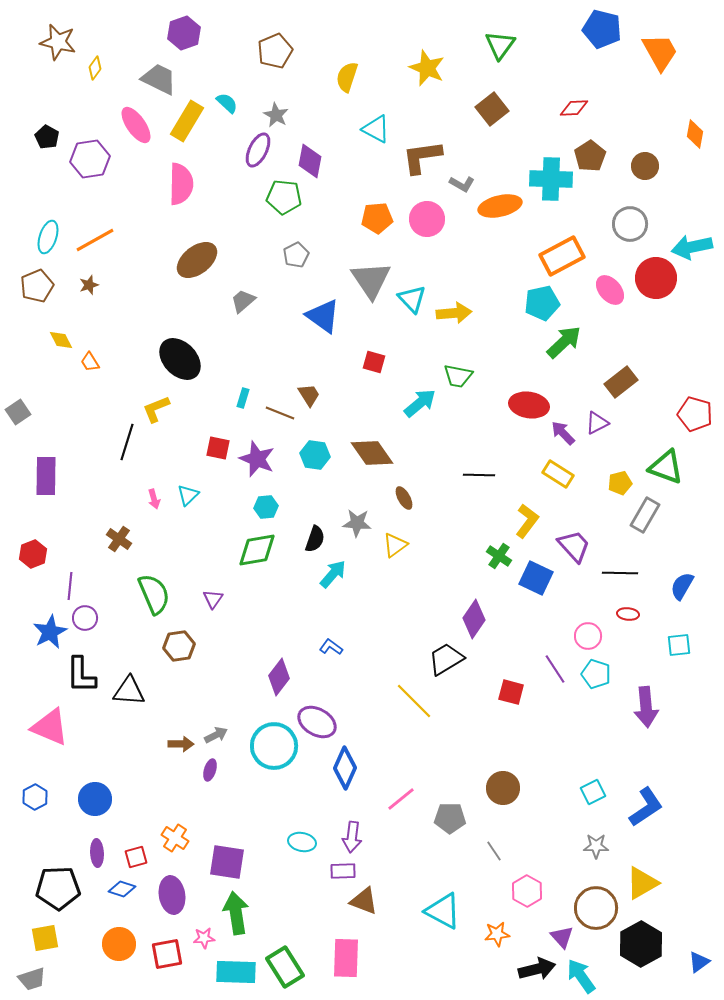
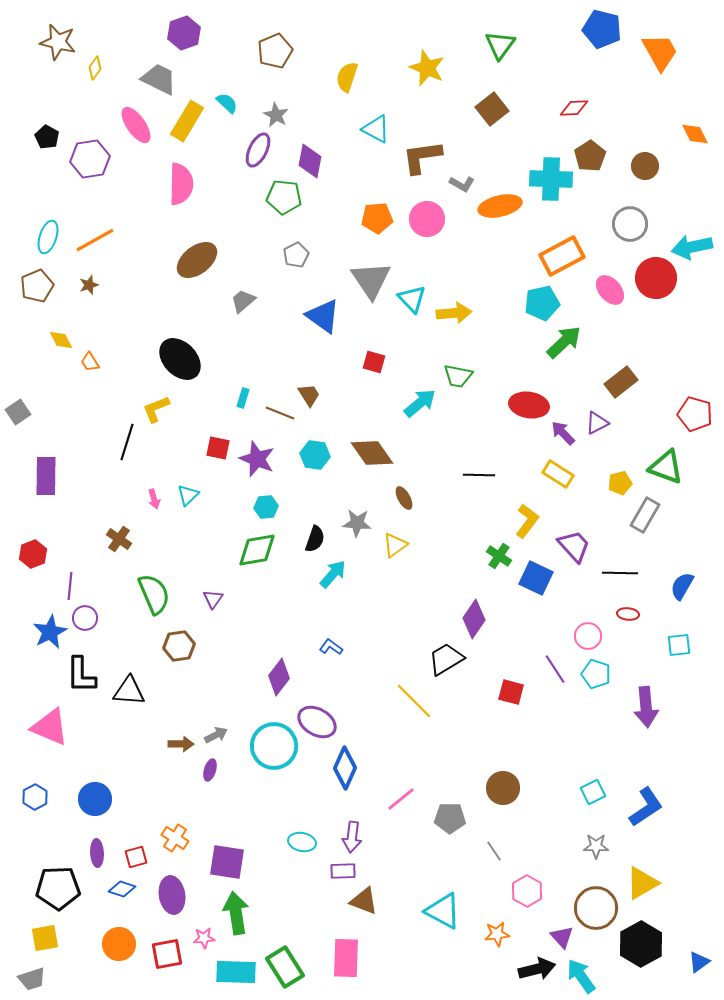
orange diamond at (695, 134): rotated 36 degrees counterclockwise
